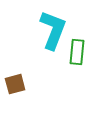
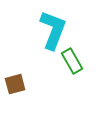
green rectangle: moved 5 px left, 9 px down; rotated 35 degrees counterclockwise
